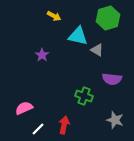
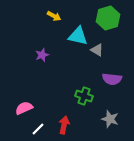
purple star: rotated 16 degrees clockwise
gray star: moved 5 px left, 1 px up
